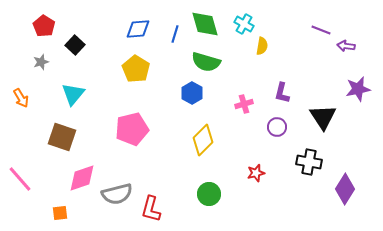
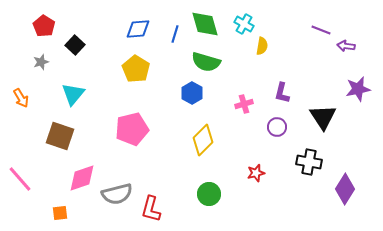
brown square: moved 2 px left, 1 px up
